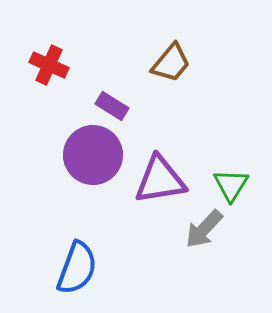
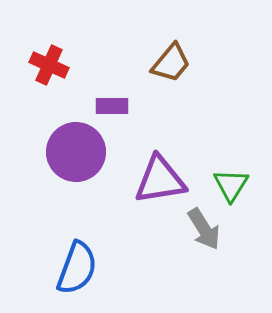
purple rectangle: rotated 32 degrees counterclockwise
purple circle: moved 17 px left, 3 px up
gray arrow: rotated 75 degrees counterclockwise
